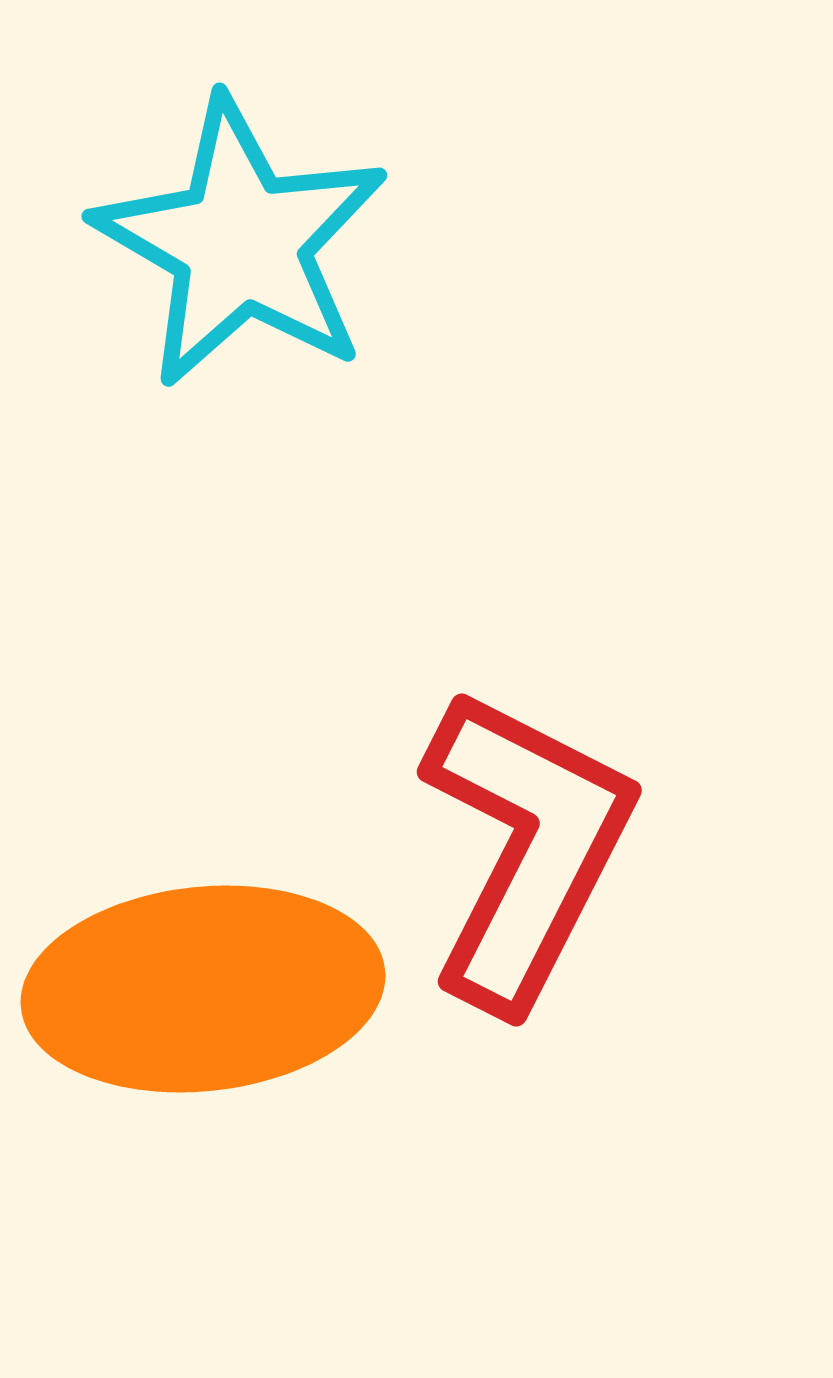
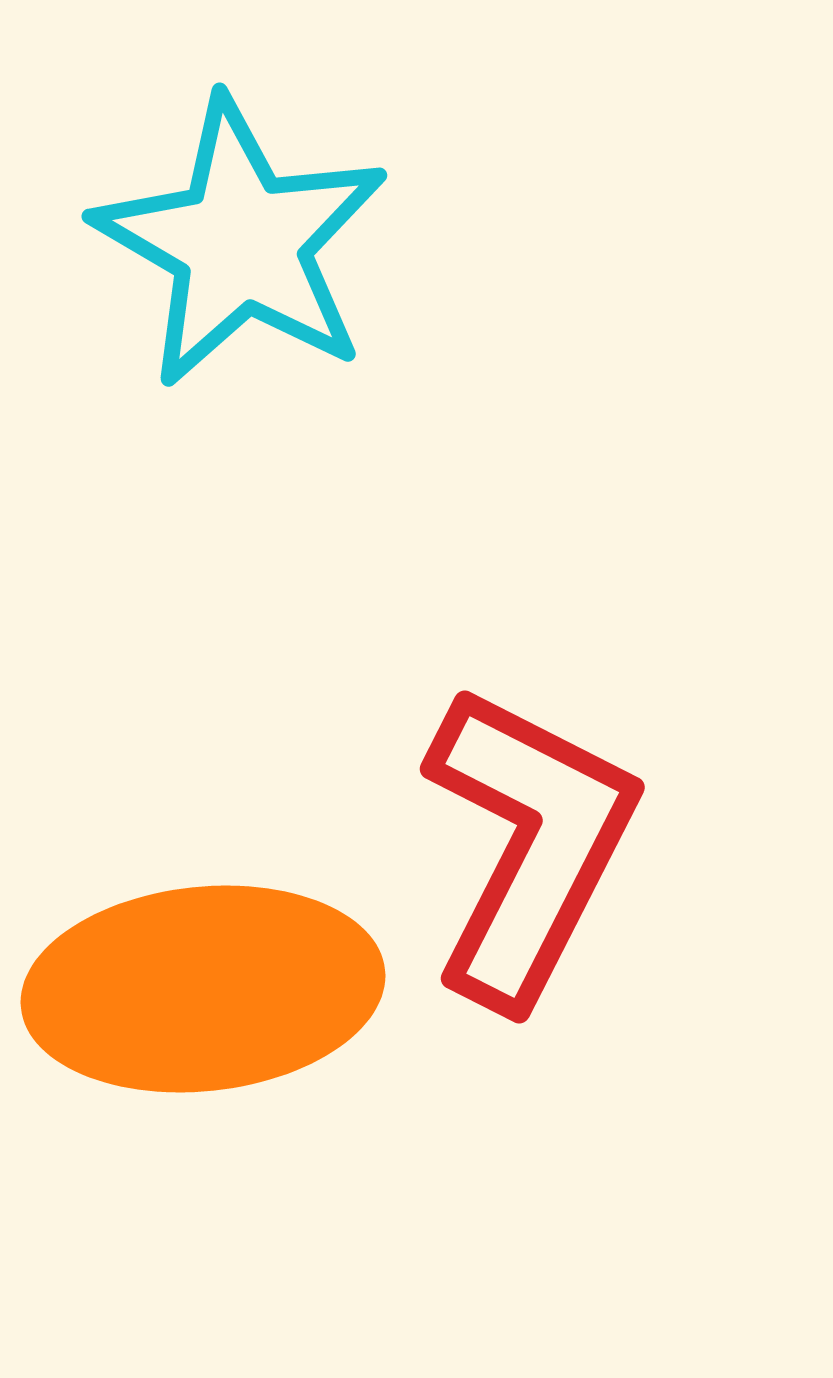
red L-shape: moved 3 px right, 3 px up
